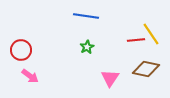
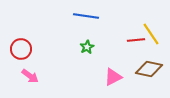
red circle: moved 1 px up
brown diamond: moved 3 px right
pink triangle: moved 3 px right, 1 px up; rotated 30 degrees clockwise
